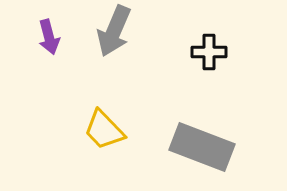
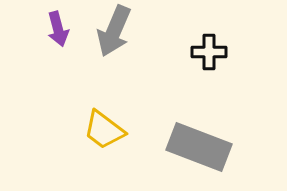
purple arrow: moved 9 px right, 8 px up
yellow trapezoid: rotated 9 degrees counterclockwise
gray rectangle: moved 3 px left
